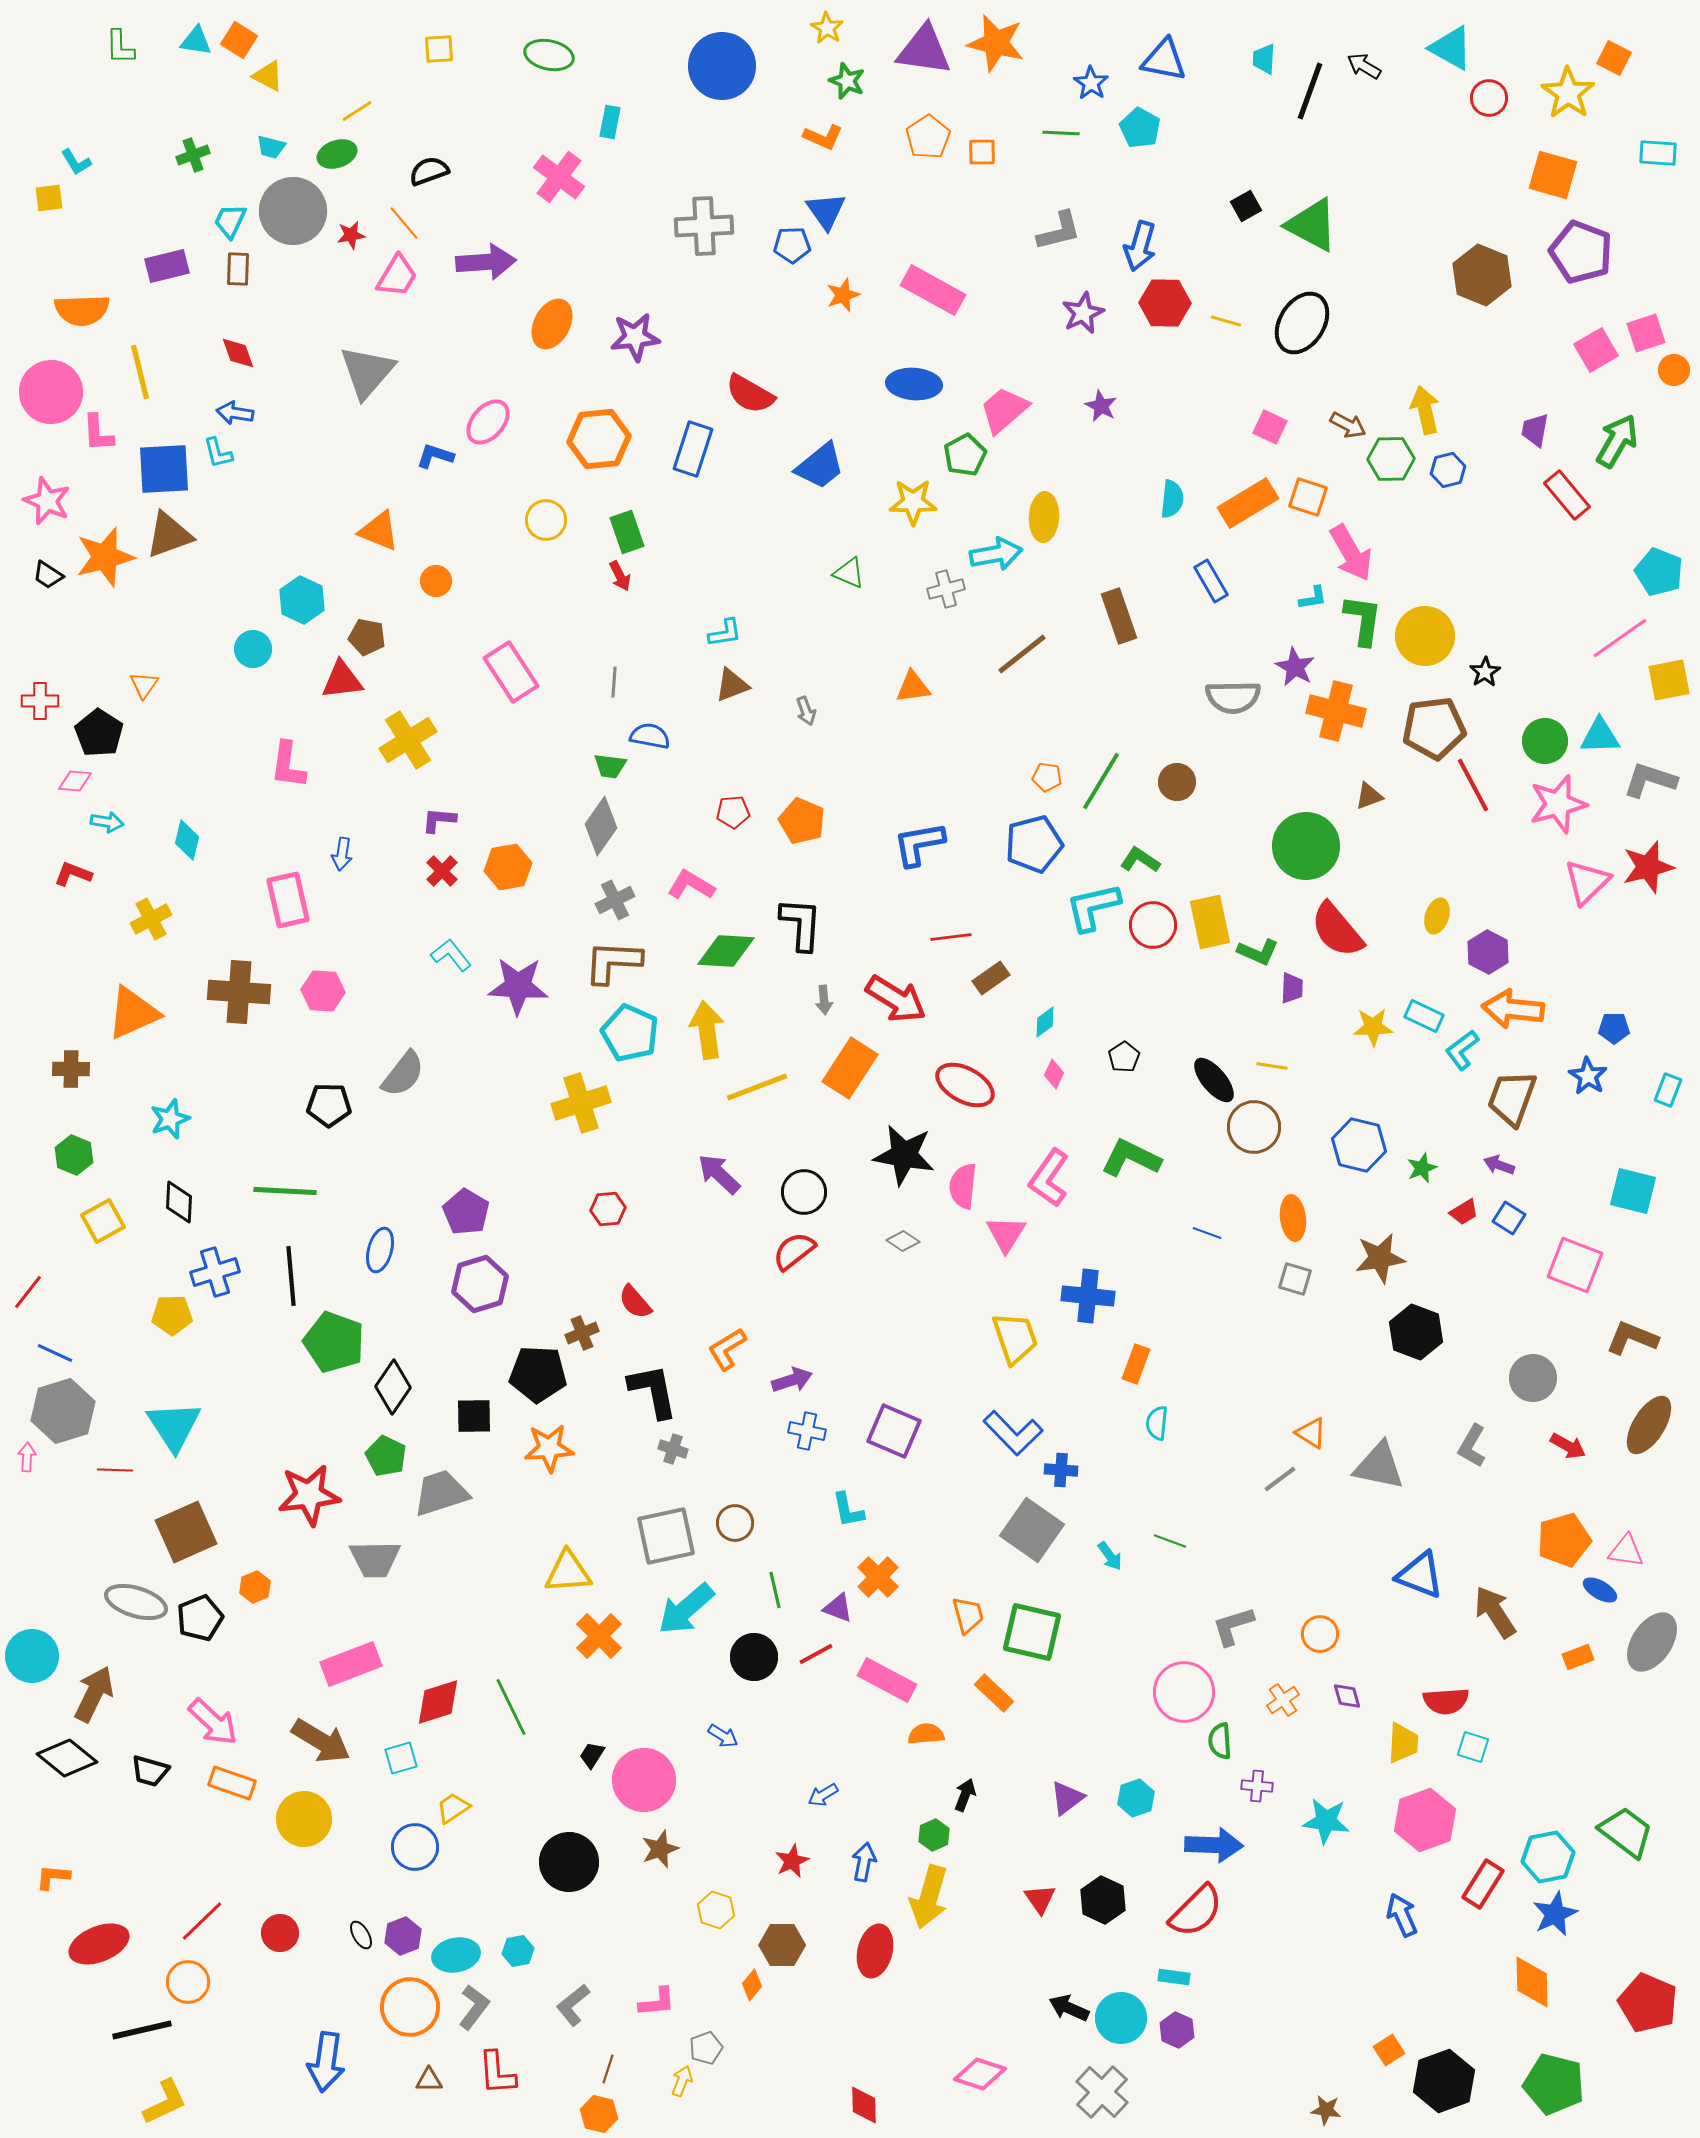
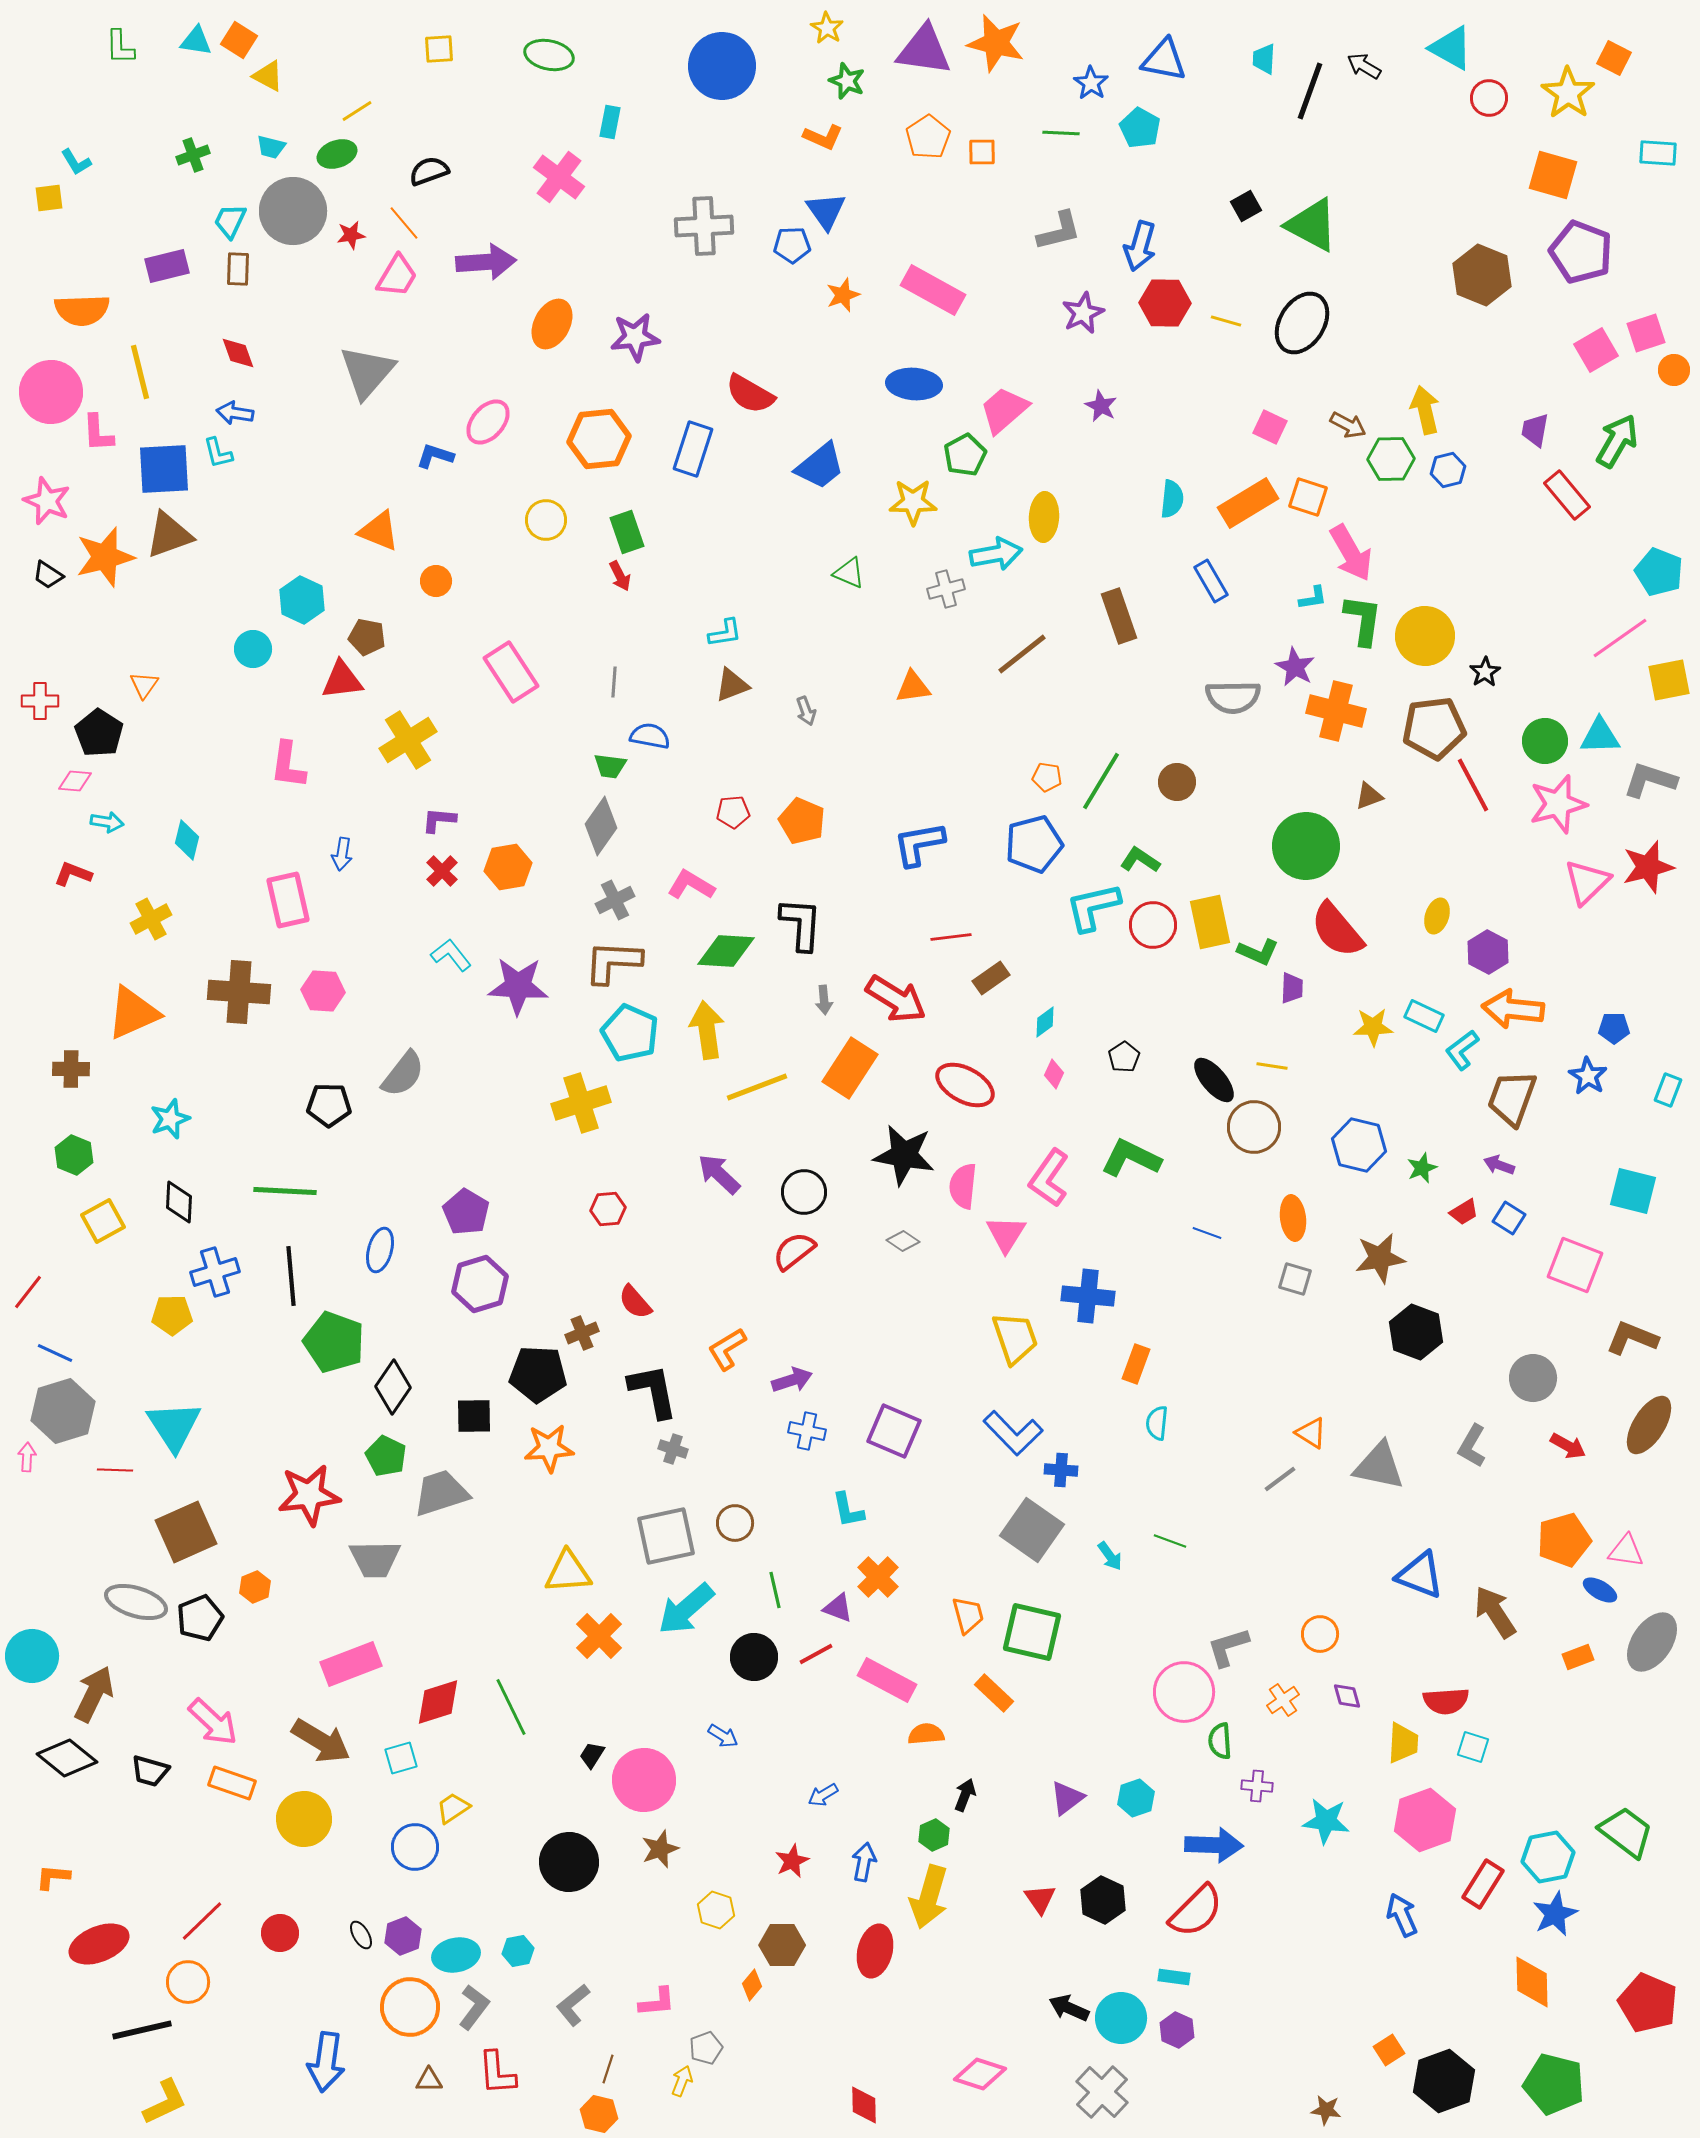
gray L-shape at (1233, 1626): moved 5 px left, 21 px down
